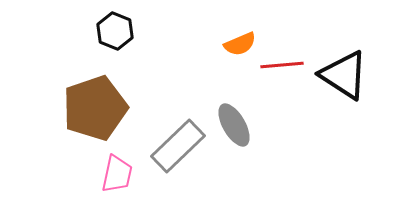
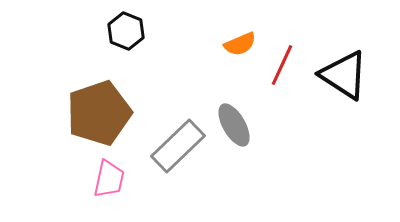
black hexagon: moved 11 px right
red line: rotated 60 degrees counterclockwise
brown pentagon: moved 4 px right, 5 px down
pink trapezoid: moved 8 px left, 5 px down
